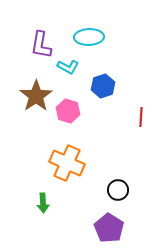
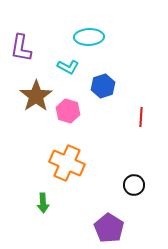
purple L-shape: moved 20 px left, 3 px down
black circle: moved 16 px right, 5 px up
